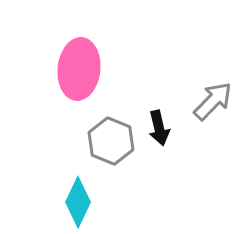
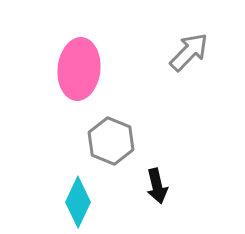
gray arrow: moved 24 px left, 49 px up
black arrow: moved 2 px left, 58 px down
